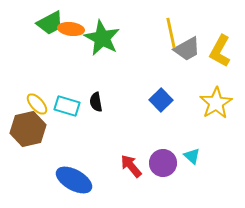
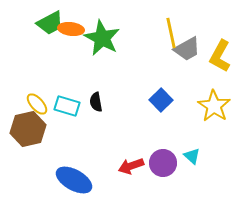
yellow L-shape: moved 5 px down
yellow star: moved 2 px left, 3 px down; rotated 8 degrees counterclockwise
red arrow: rotated 70 degrees counterclockwise
